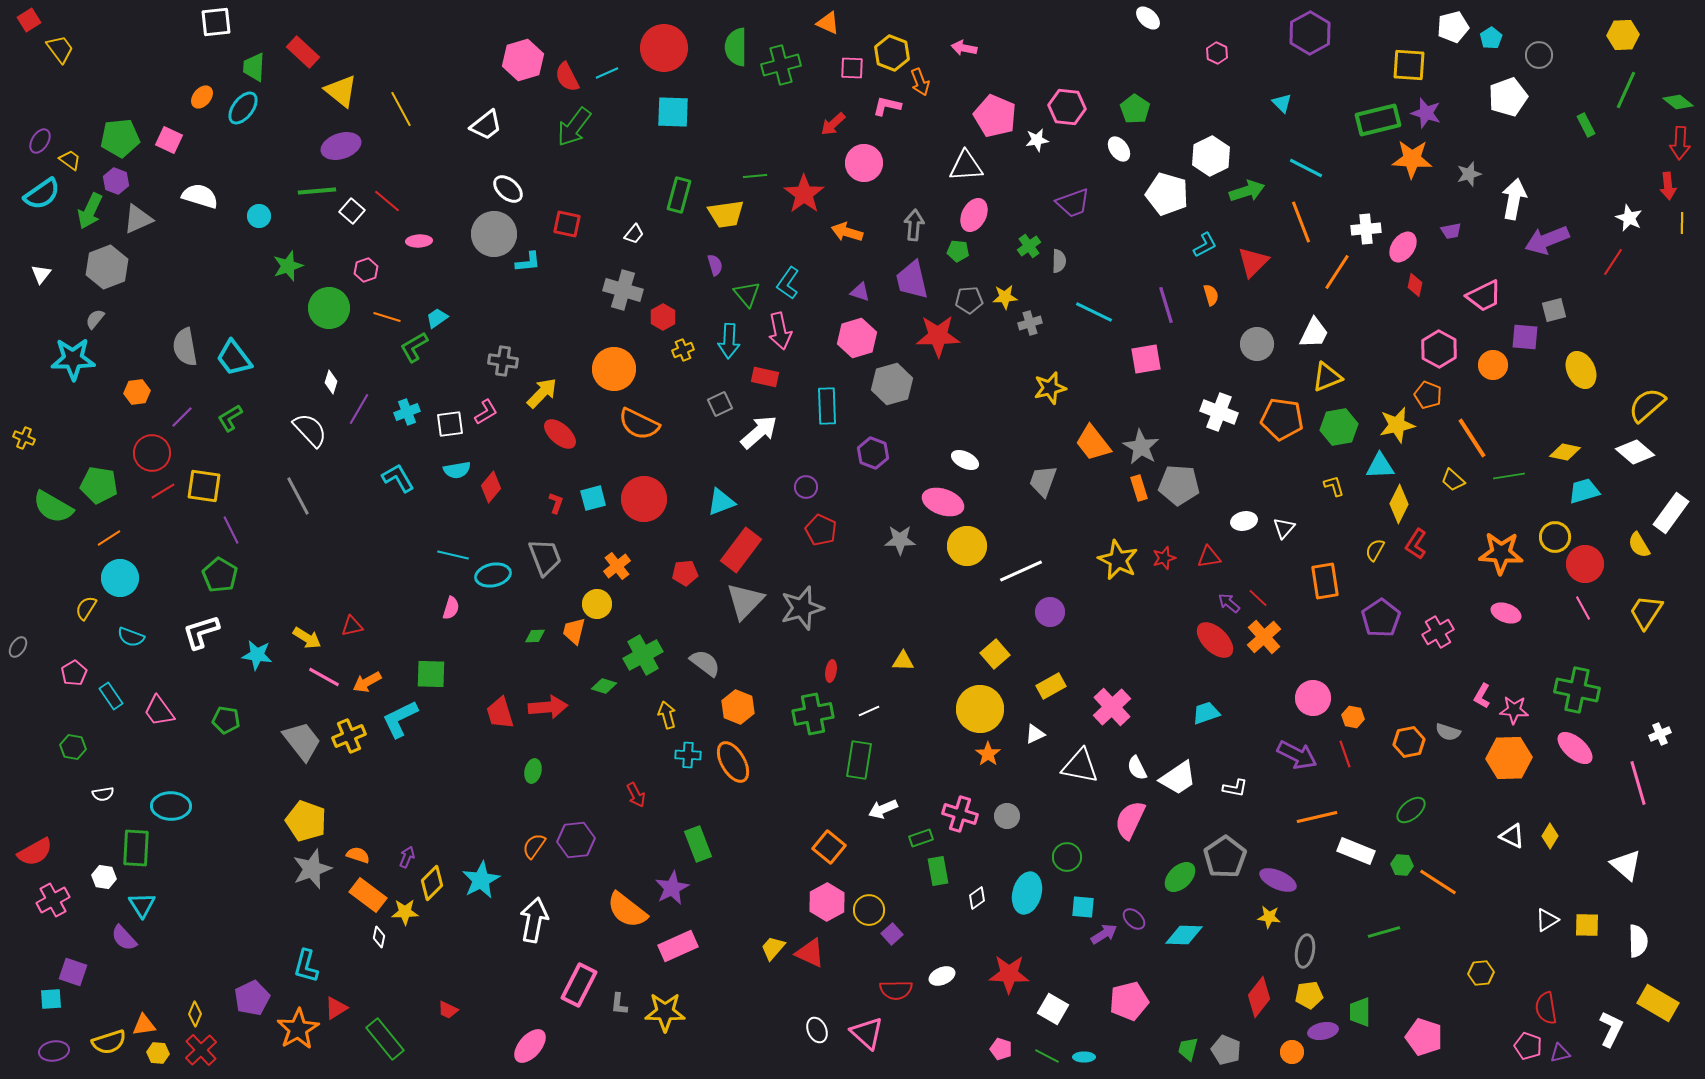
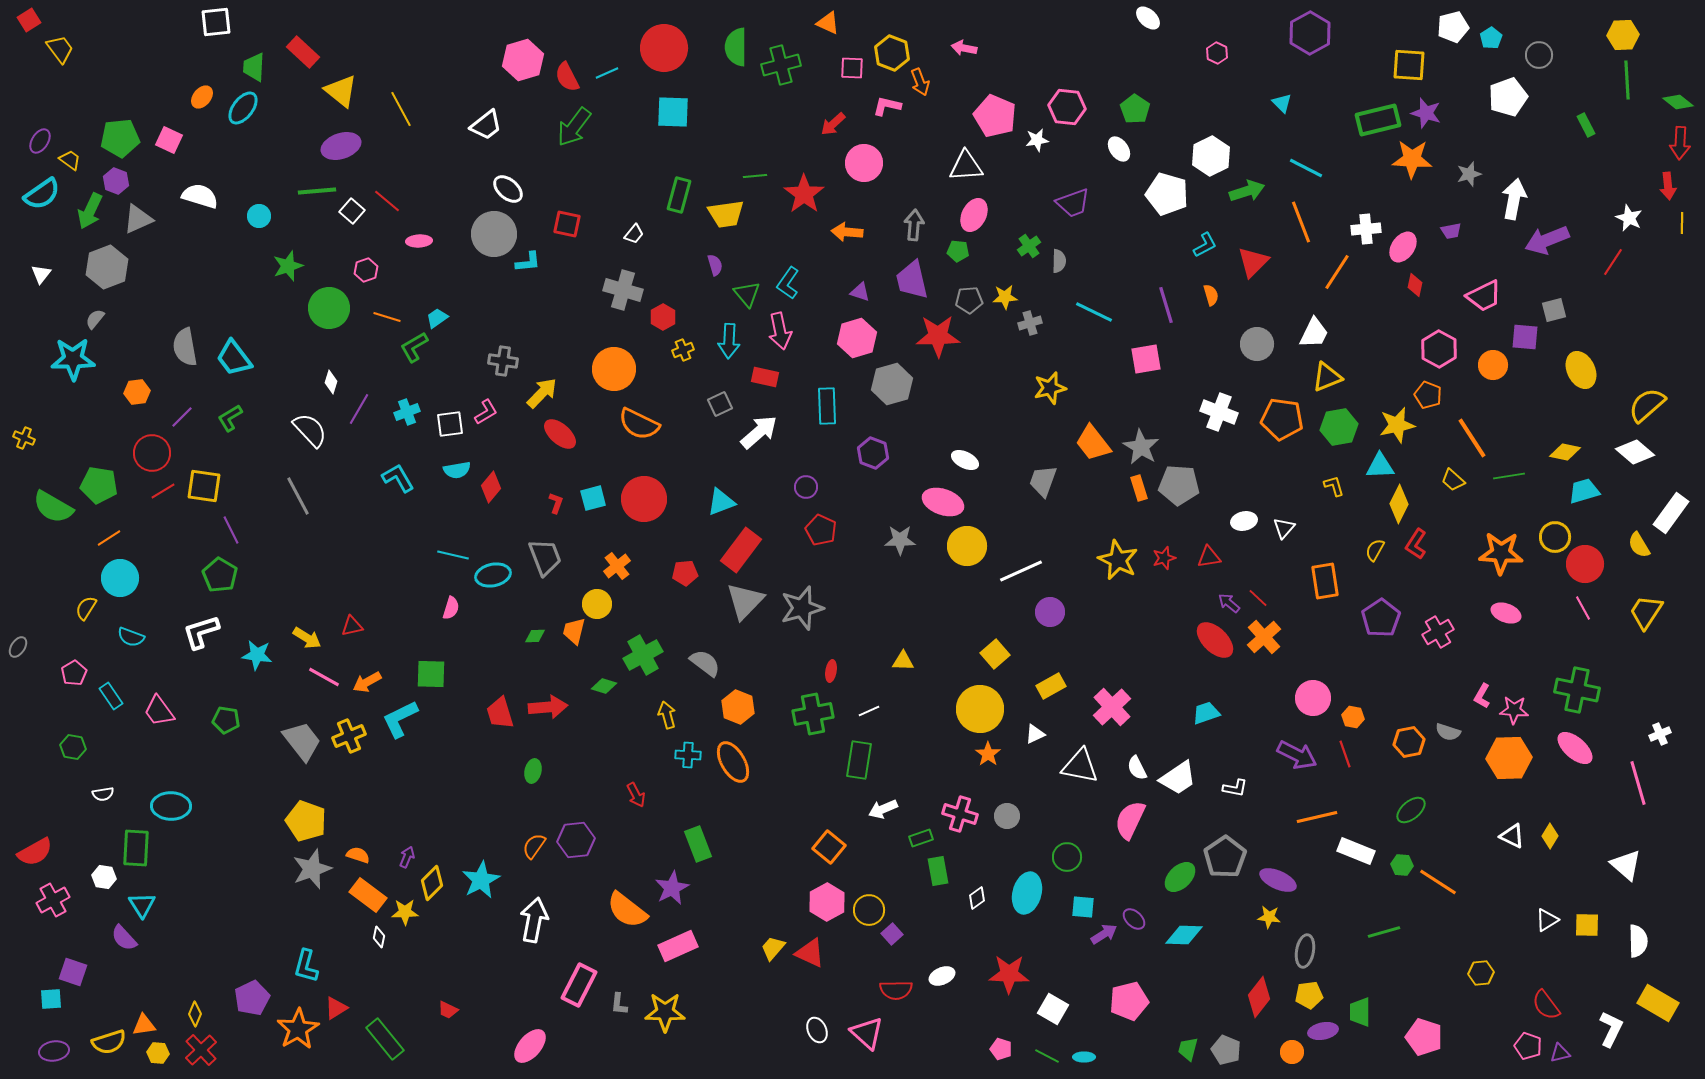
green line at (1626, 90): moved 1 px right, 10 px up; rotated 27 degrees counterclockwise
orange arrow at (847, 232): rotated 12 degrees counterclockwise
red semicircle at (1546, 1008): moved 3 px up; rotated 28 degrees counterclockwise
